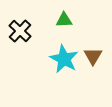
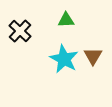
green triangle: moved 2 px right
